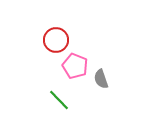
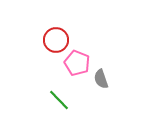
pink pentagon: moved 2 px right, 3 px up
